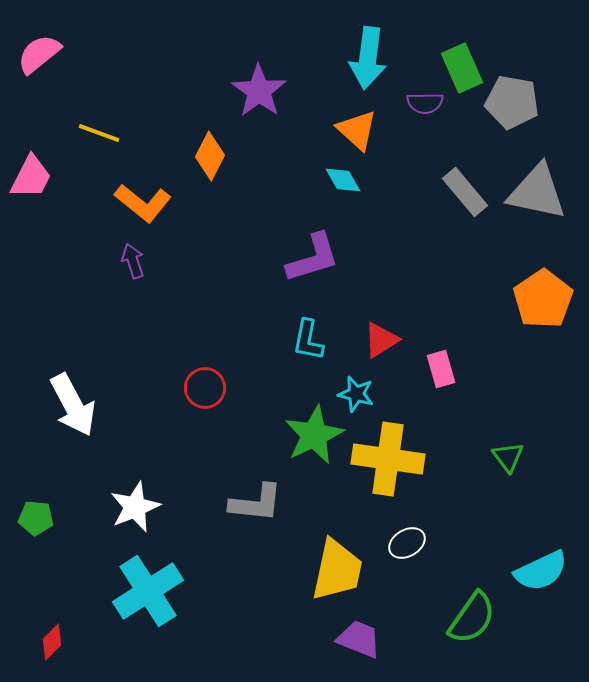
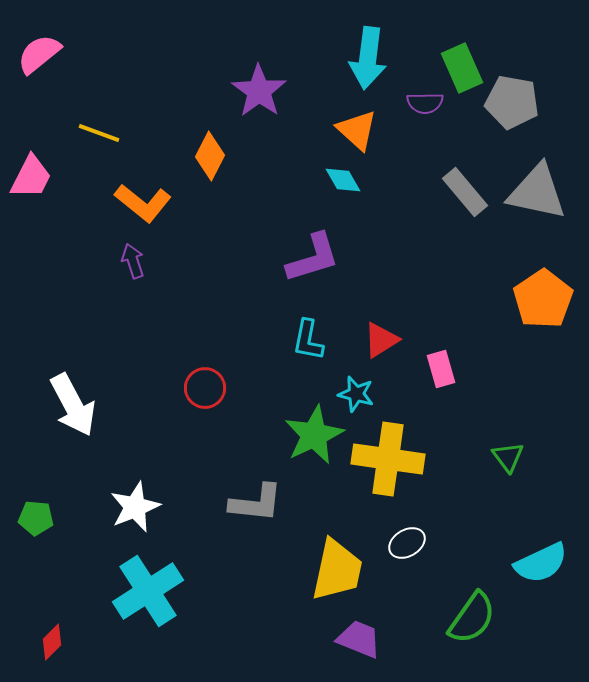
cyan semicircle: moved 8 px up
